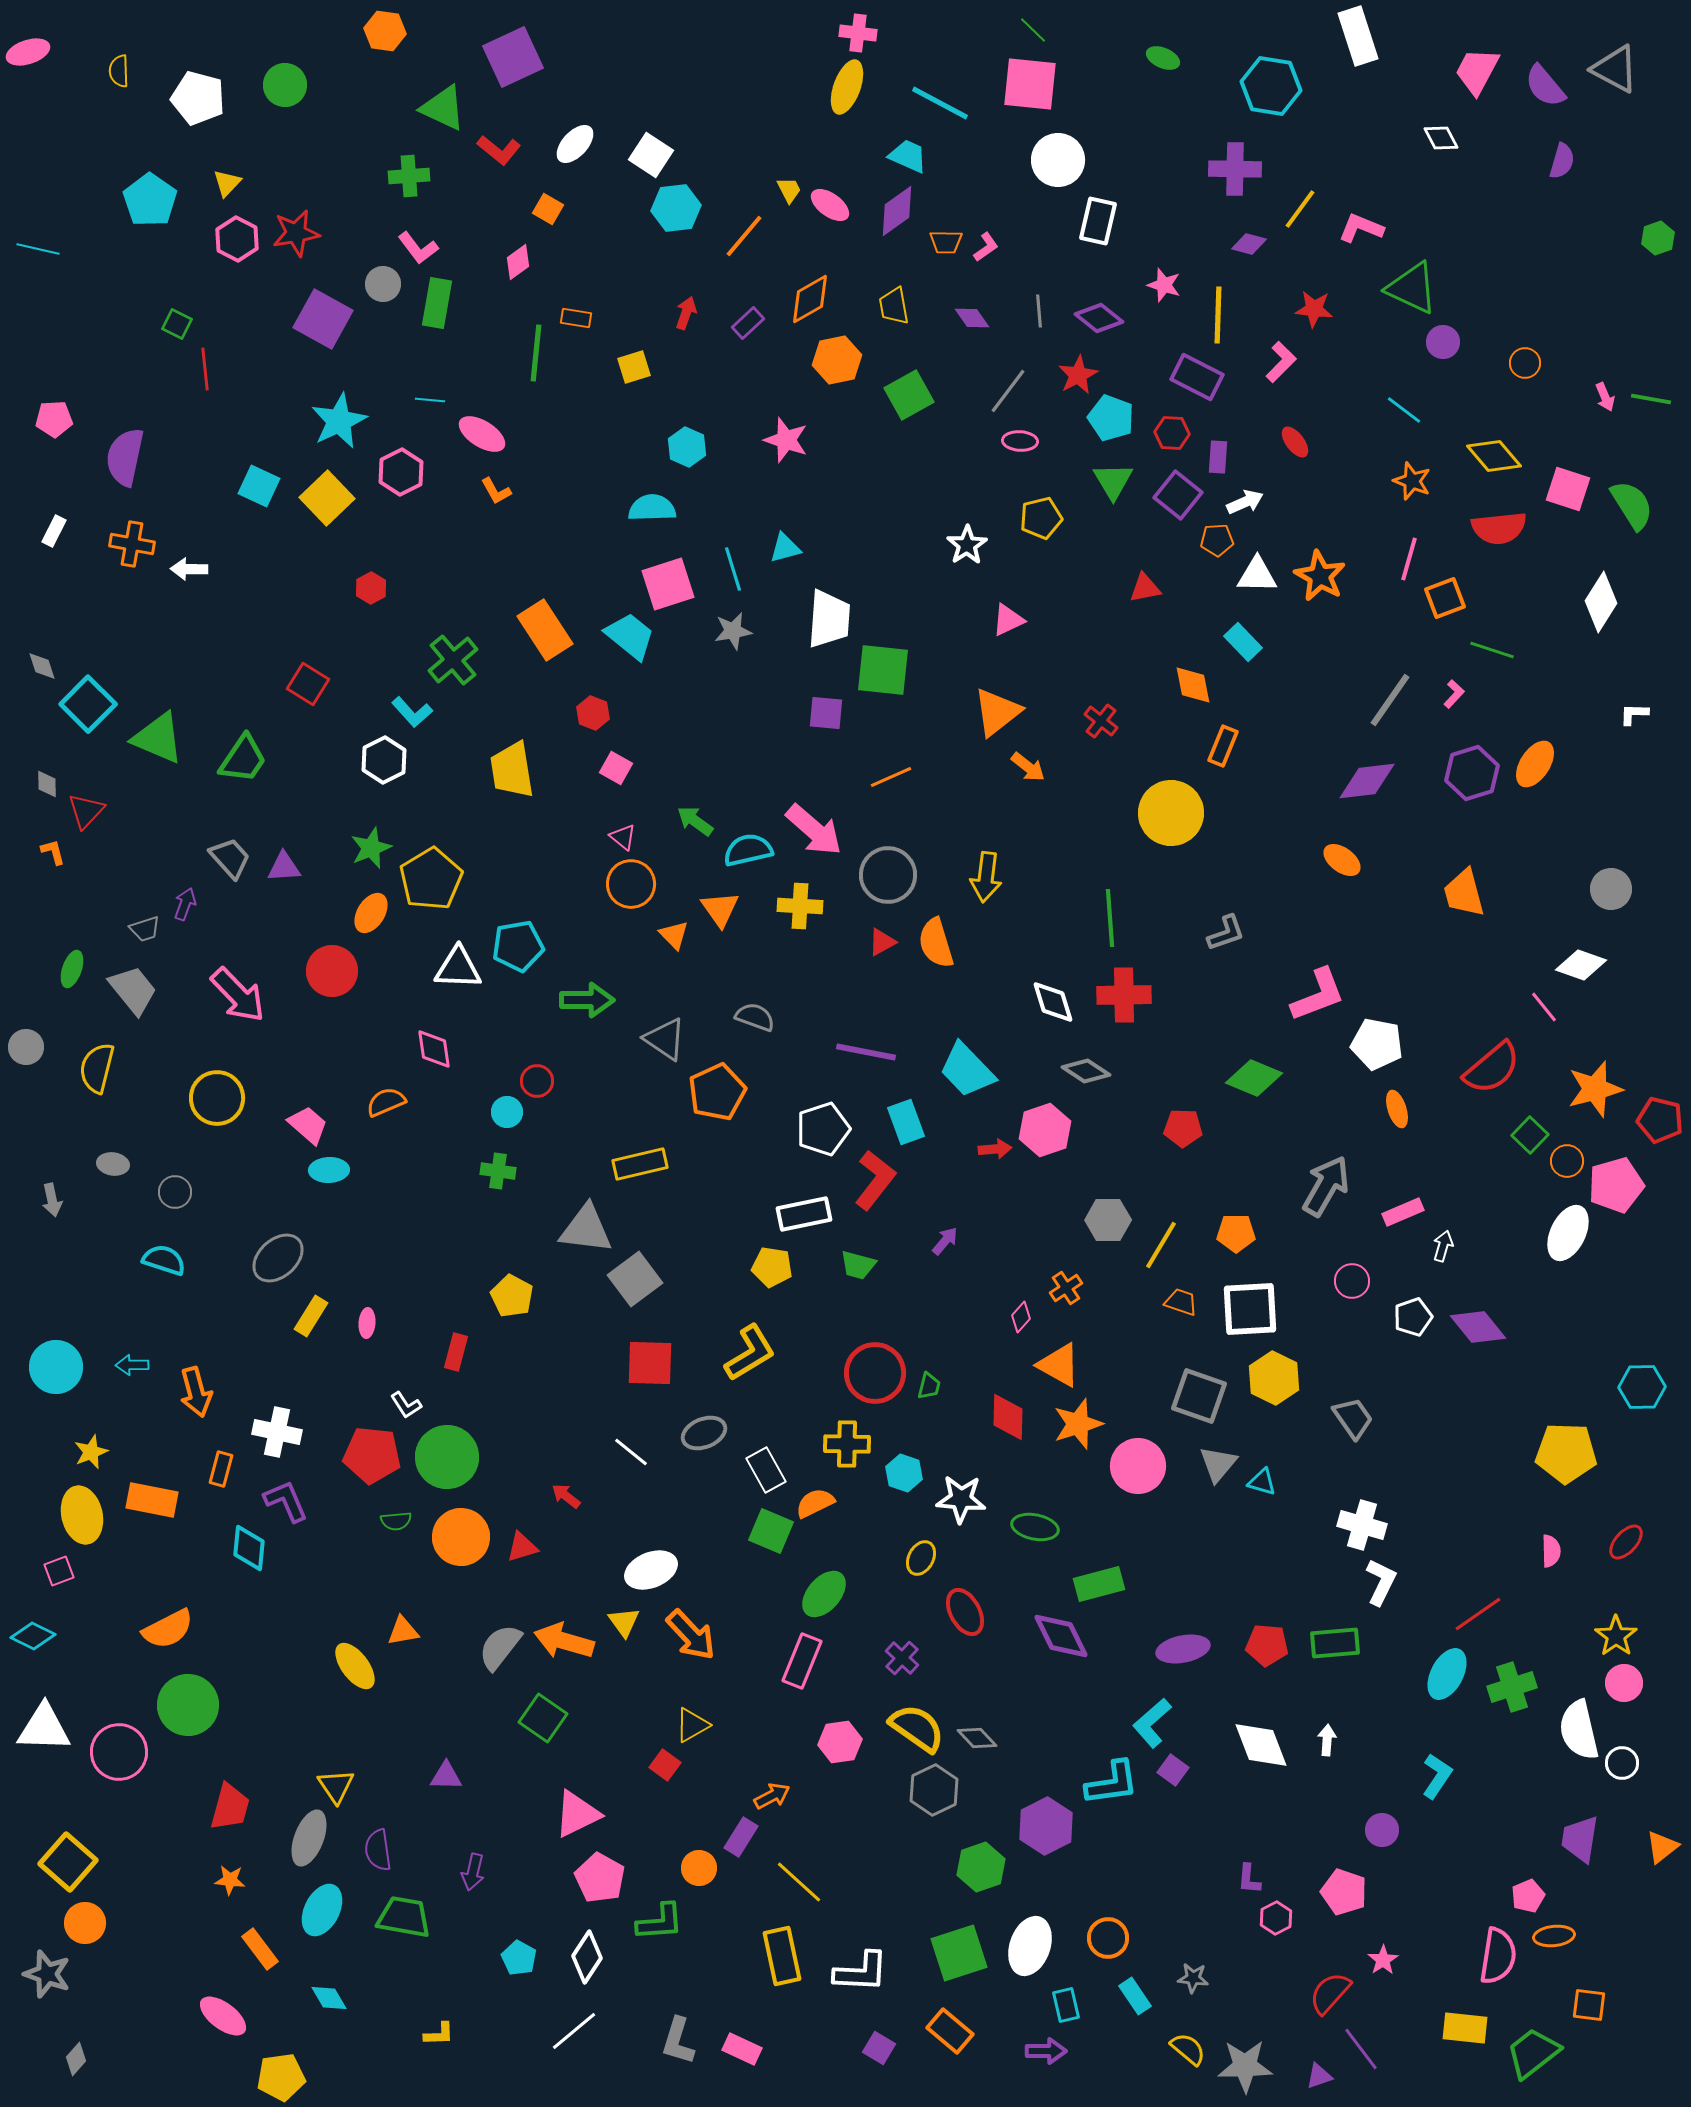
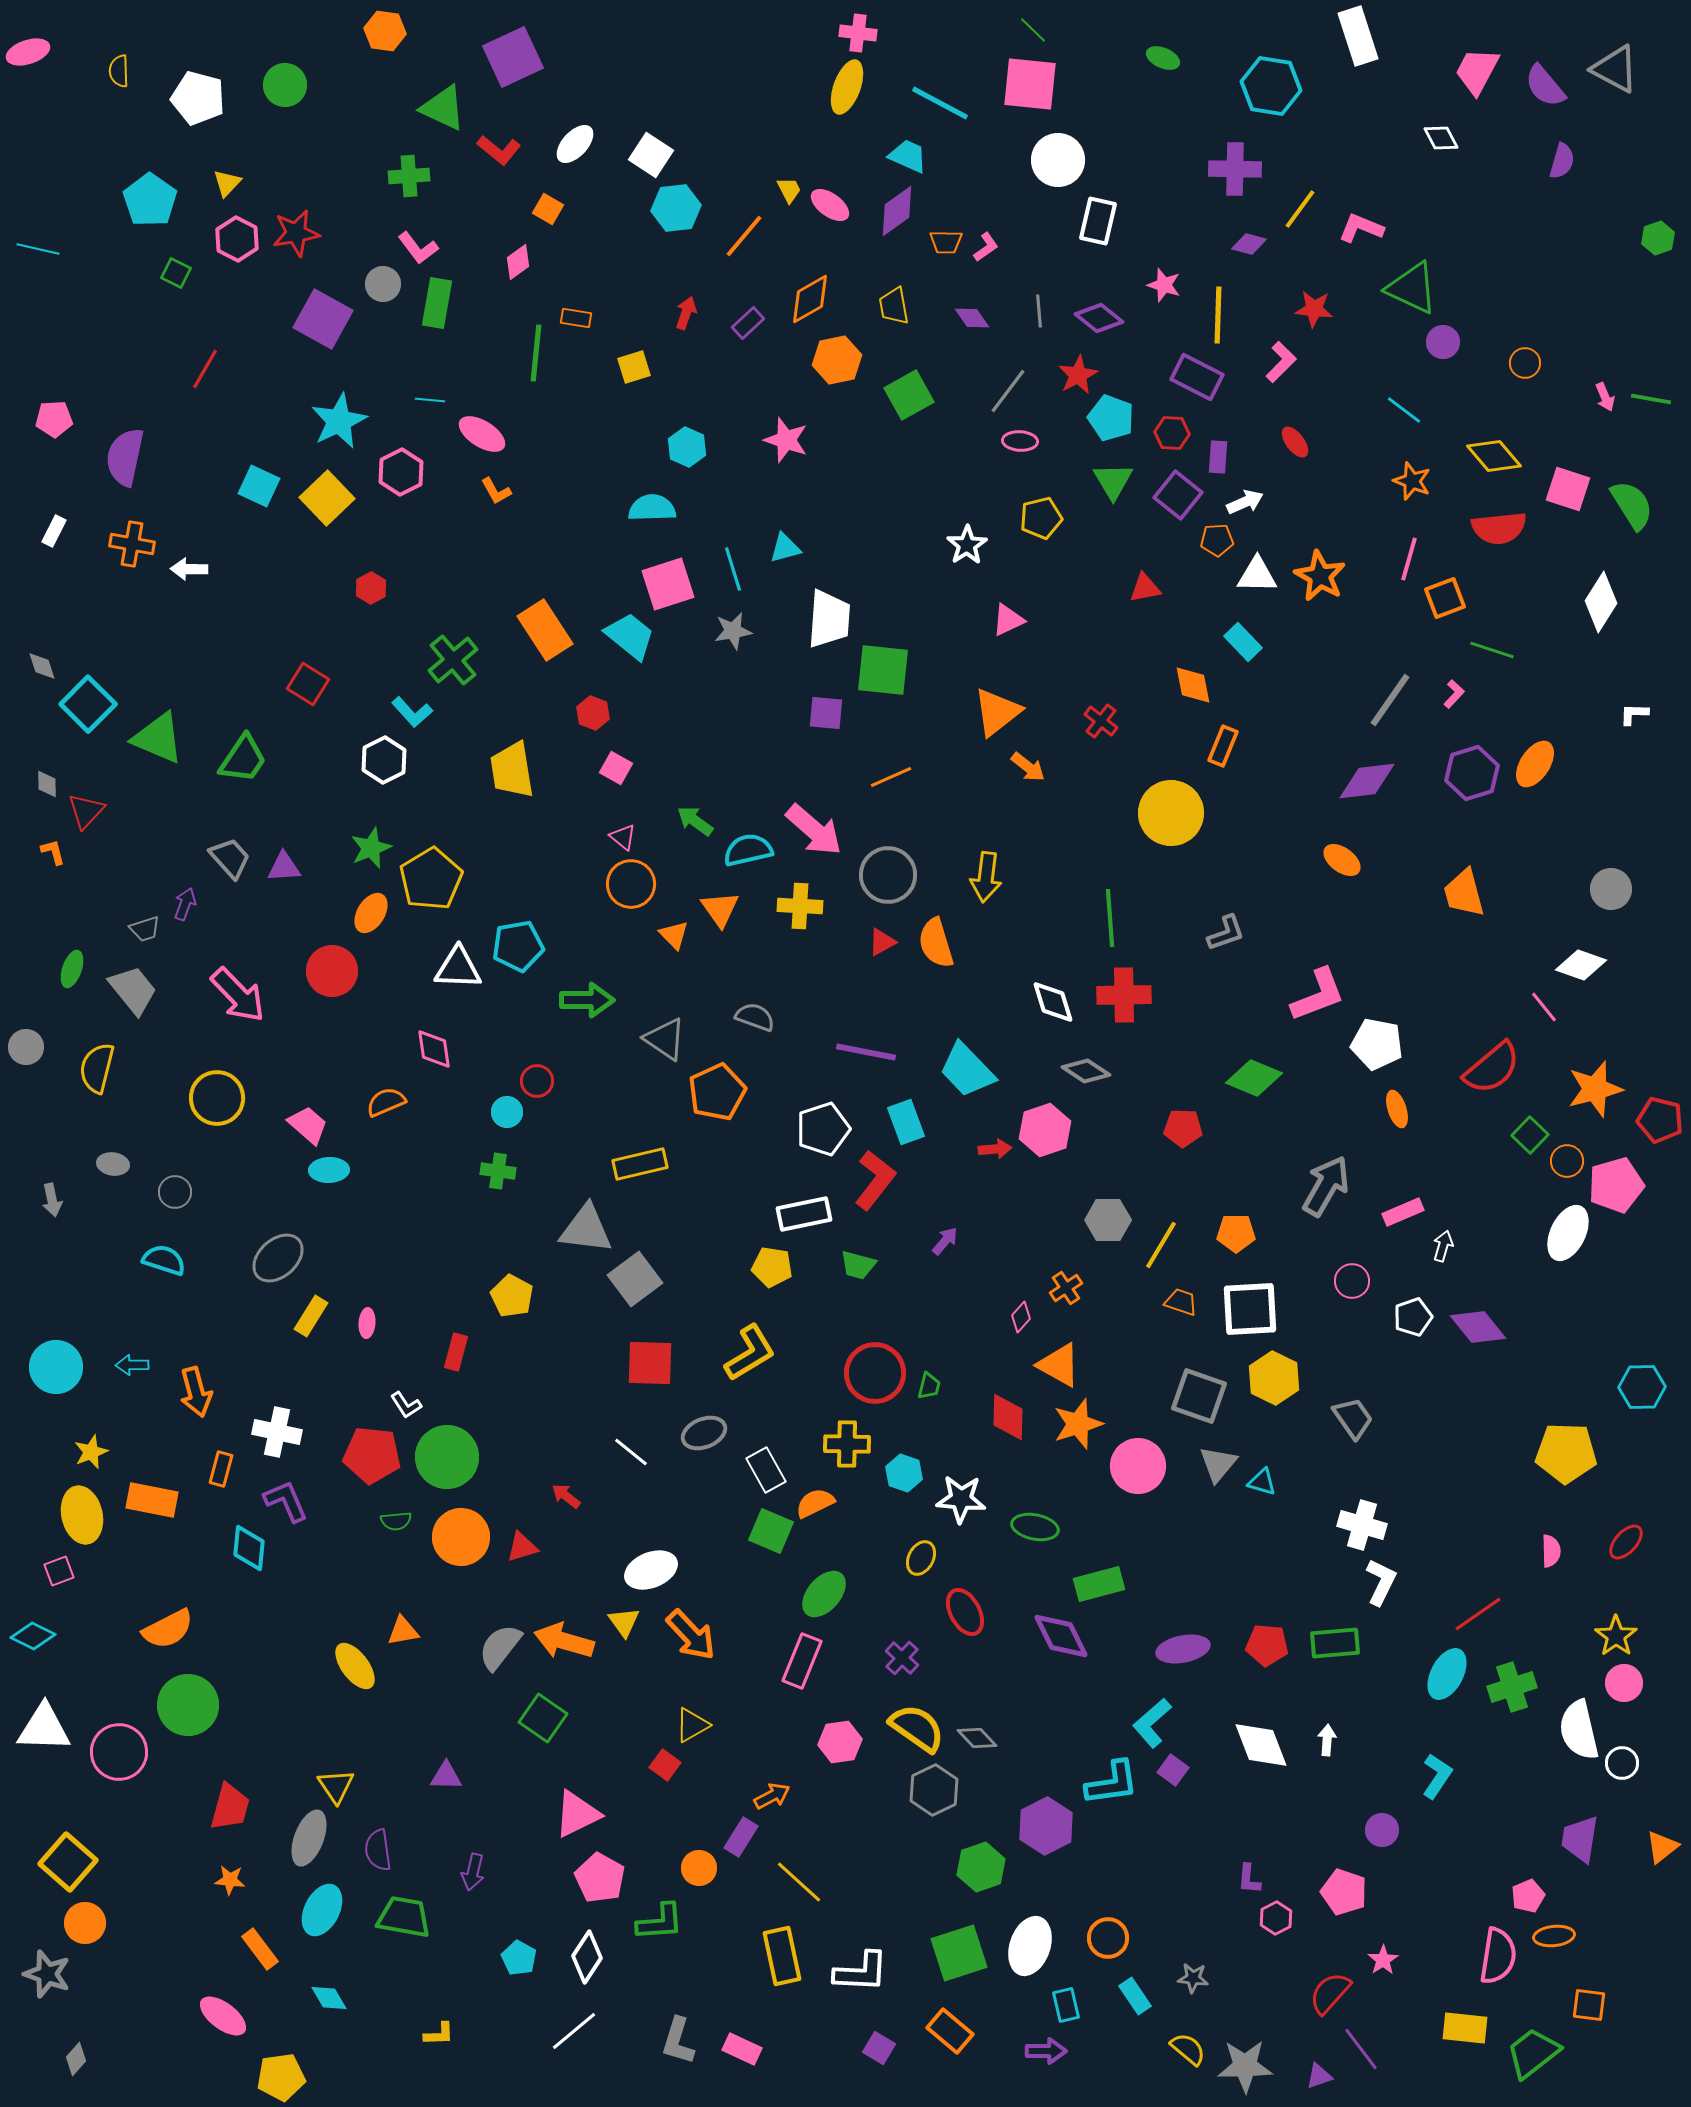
green square at (177, 324): moved 1 px left, 51 px up
red line at (205, 369): rotated 36 degrees clockwise
